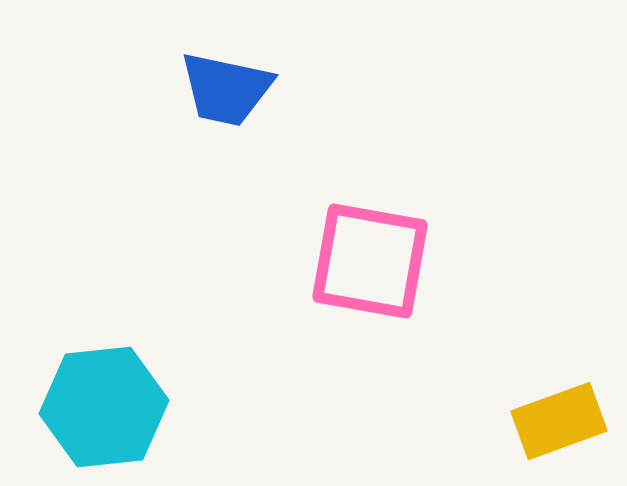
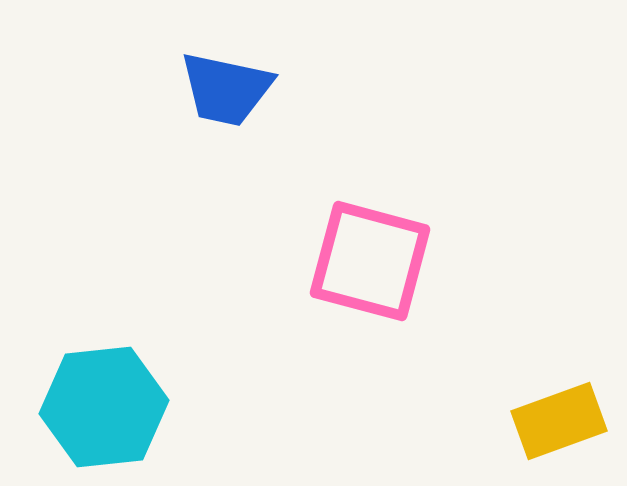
pink square: rotated 5 degrees clockwise
